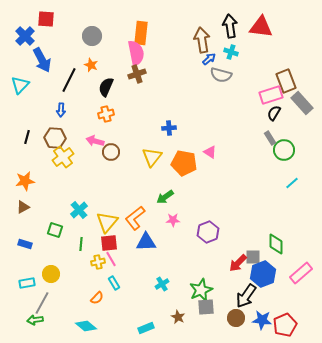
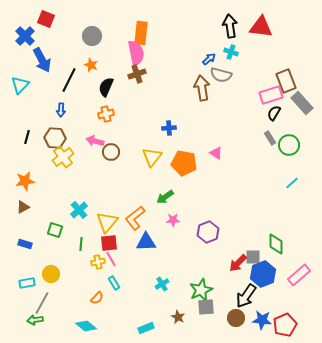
red square at (46, 19): rotated 18 degrees clockwise
brown arrow at (202, 40): moved 48 px down
green circle at (284, 150): moved 5 px right, 5 px up
pink triangle at (210, 152): moved 6 px right, 1 px down
pink rectangle at (301, 273): moved 2 px left, 2 px down
